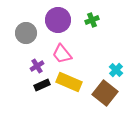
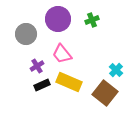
purple circle: moved 1 px up
gray circle: moved 1 px down
